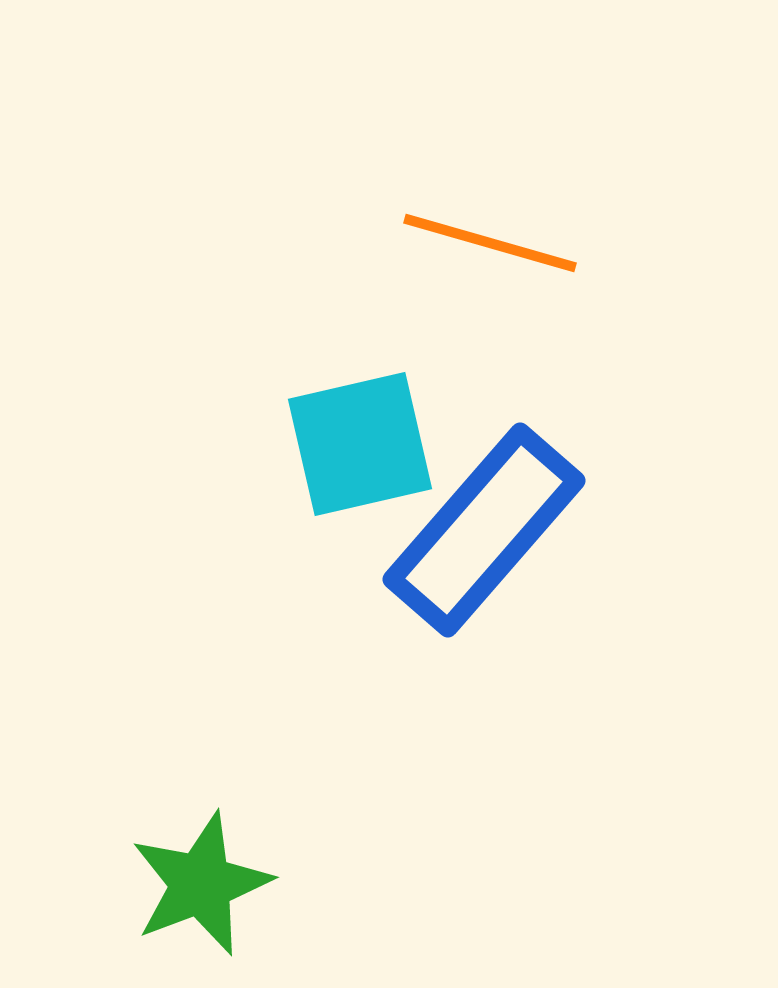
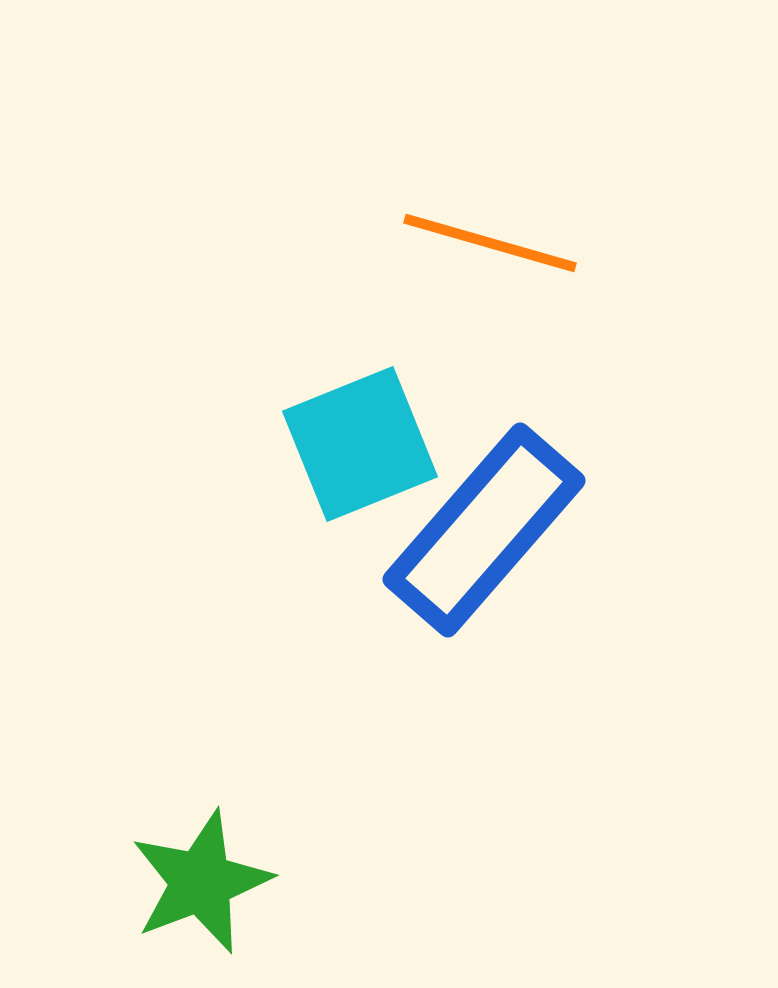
cyan square: rotated 9 degrees counterclockwise
green star: moved 2 px up
